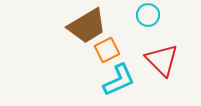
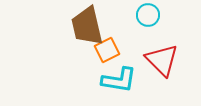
brown trapezoid: rotated 108 degrees clockwise
cyan L-shape: rotated 33 degrees clockwise
